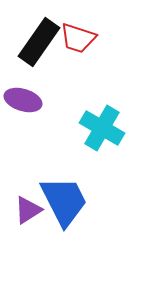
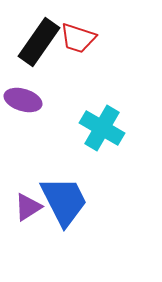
purple triangle: moved 3 px up
